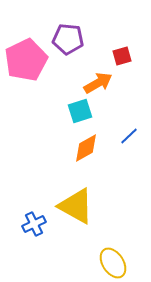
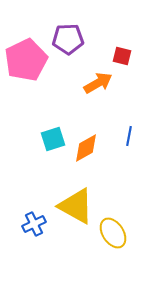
purple pentagon: rotated 8 degrees counterclockwise
red square: rotated 30 degrees clockwise
cyan square: moved 27 px left, 28 px down
blue line: rotated 36 degrees counterclockwise
yellow ellipse: moved 30 px up
